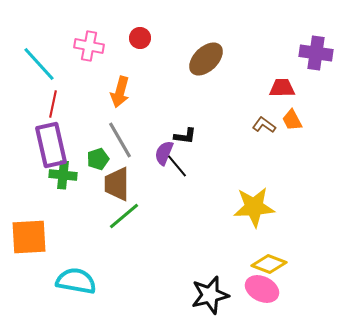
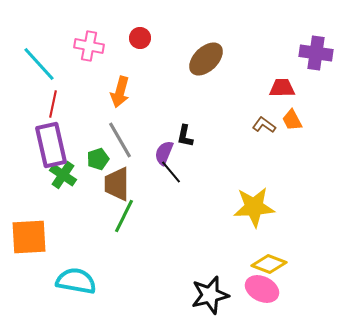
black L-shape: rotated 95 degrees clockwise
black line: moved 6 px left, 6 px down
green cross: rotated 28 degrees clockwise
green line: rotated 24 degrees counterclockwise
